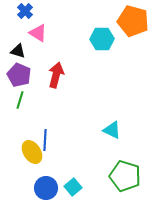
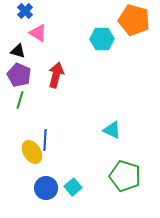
orange pentagon: moved 1 px right, 1 px up
